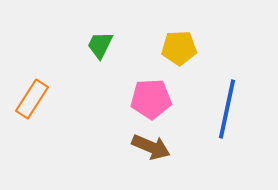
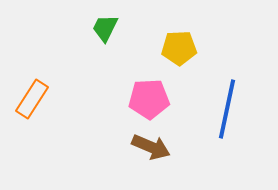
green trapezoid: moved 5 px right, 17 px up
pink pentagon: moved 2 px left
